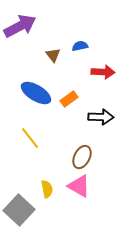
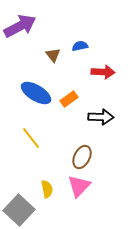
yellow line: moved 1 px right
pink triangle: rotated 45 degrees clockwise
